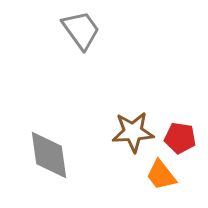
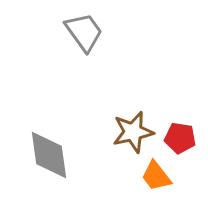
gray trapezoid: moved 3 px right, 2 px down
brown star: rotated 9 degrees counterclockwise
orange trapezoid: moved 5 px left, 1 px down
